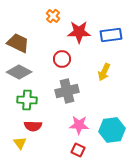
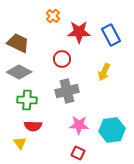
blue rectangle: rotated 70 degrees clockwise
red square: moved 3 px down
